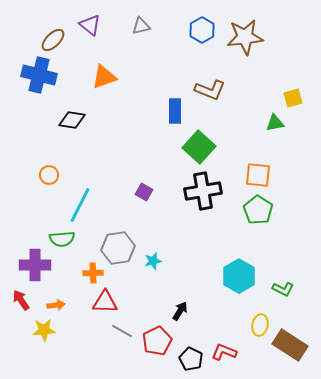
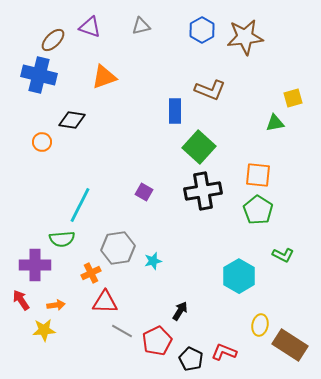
purple triangle: moved 2 px down; rotated 20 degrees counterclockwise
orange circle: moved 7 px left, 33 px up
orange cross: moved 2 px left; rotated 24 degrees counterclockwise
green L-shape: moved 34 px up
